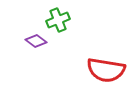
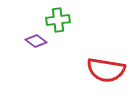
green cross: rotated 15 degrees clockwise
